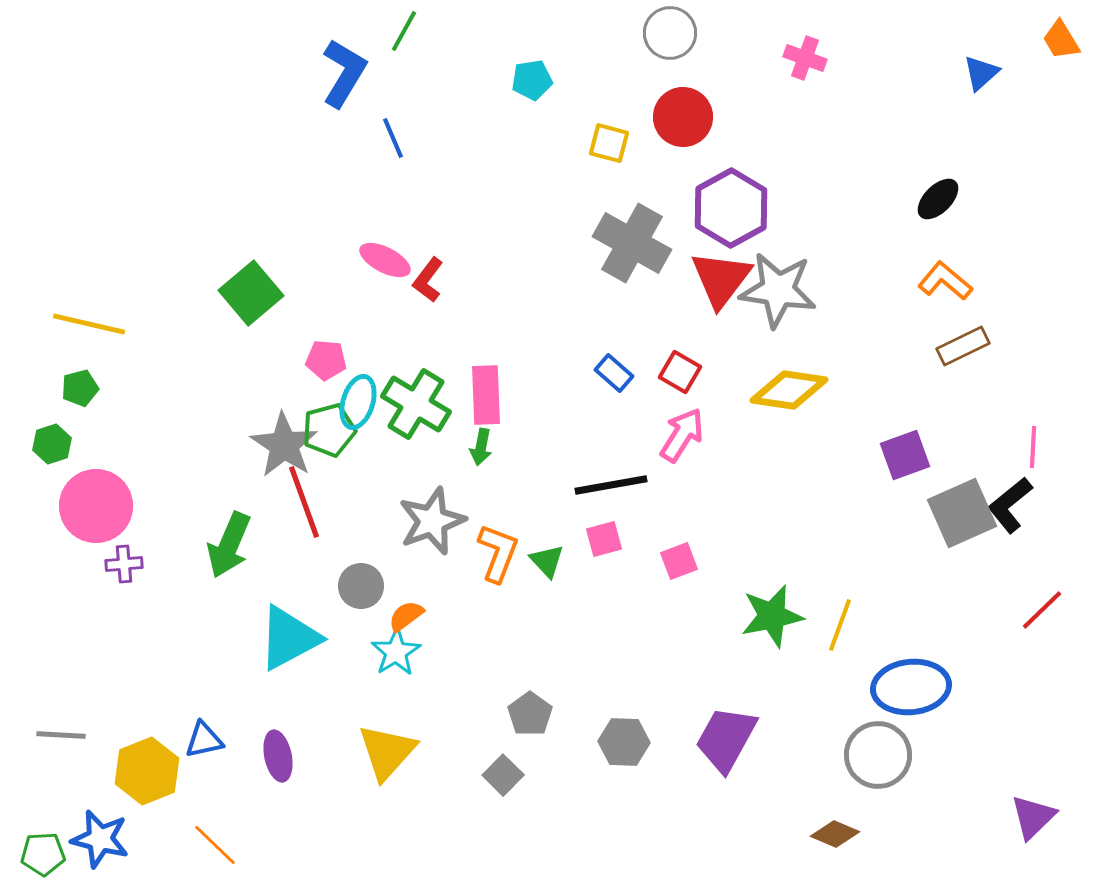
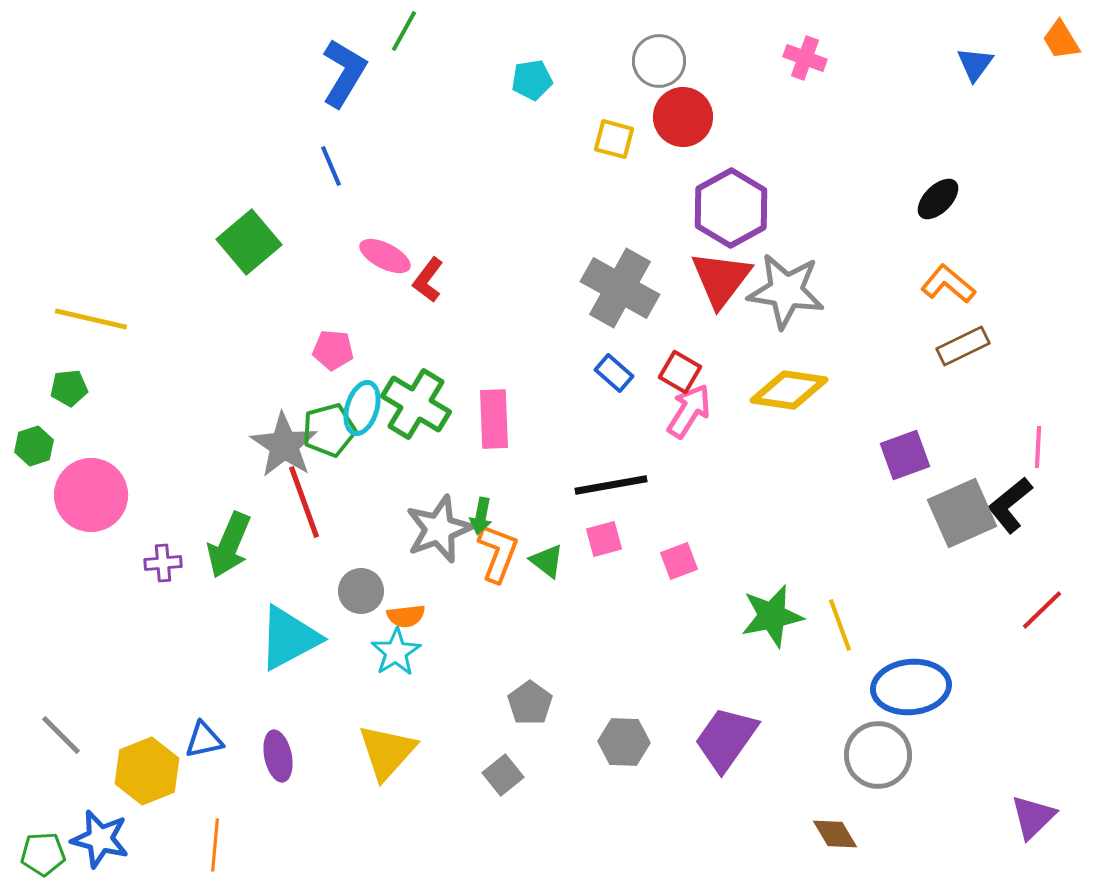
gray circle at (670, 33): moved 11 px left, 28 px down
blue triangle at (981, 73): moved 6 px left, 9 px up; rotated 12 degrees counterclockwise
blue line at (393, 138): moved 62 px left, 28 px down
yellow square at (609, 143): moved 5 px right, 4 px up
gray cross at (632, 243): moved 12 px left, 45 px down
pink ellipse at (385, 260): moved 4 px up
orange L-shape at (945, 281): moved 3 px right, 3 px down
gray star at (778, 290): moved 8 px right, 1 px down
green square at (251, 293): moved 2 px left, 51 px up
yellow line at (89, 324): moved 2 px right, 5 px up
pink pentagon at (326, 360): moved 7 px right, 10 px up
green pentagon at (80, 388): moved 11 px left; rotated 9 degrees clockwise
pink rectangle at (486, 395): moved 8 px right, 24 px down
cyan ellipse at (358, 402): moved 4 px right, 6 px down
pink arrow at (682, 435): moved 7 px right, 24 px up
green hexagon at (52, 444): moved 18 px left, 2 px down
green arrow at (481, 447): moved 69 px down
pink line at (1033, 447): moved 5 px right
pink circle at (96, 506): moved 5 px left, 11 px up
gray star at (432, 521): moved 7 px right, 8 px down
green triangle at (547, 561): rotated 9 degrees counterclockwise
purple cross at (124, 564): moved 39 px right, 1 px up
gray circle at (361, 586): moved 5 px down
orange semicircle at (406, 616): rotated 150 degrees counterclockwise
yellow line at (840, 625): rotated 40 degrees counterclockwise
gray pentagon at (530, 714): moved 11 px up
gray line at (61, 735): rotated 42 degrees clockwise
purple trapezoid at (726, 739): rotated 6 degrees clockwise
gray square at (503, 775): rotated 6 degrees clockwise
brown diamond at (835, 834): rotated 36 degrees clockwise
orange line at (215, 845): rotated 51 degrees clockwise
